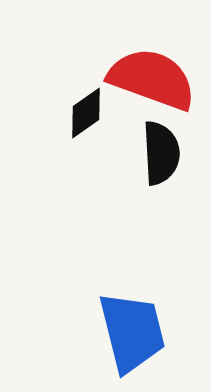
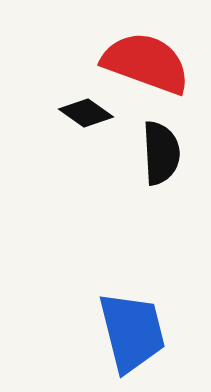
red semicircle: moved 6 px left, 16 px up
black diamond: rotated 70 degrees clockwise
